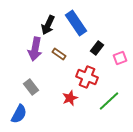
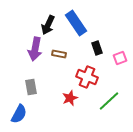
black rectangle: rotated 56 degrees counterclockwise
brown rectangle: rotated 24 degrees counterclockwise
gray rectangle: rotated 28 degrees clockwise
